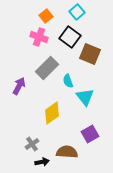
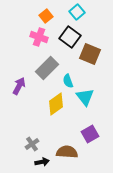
yellow diamond: moved 4 px right, 9 px up
